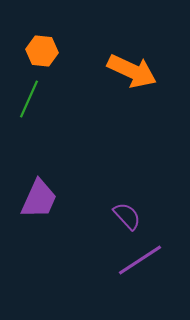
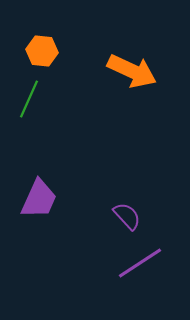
purple line: moved 3 px down
